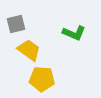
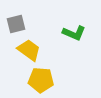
yellow pentagon: moved 1 px left, 1 px down
